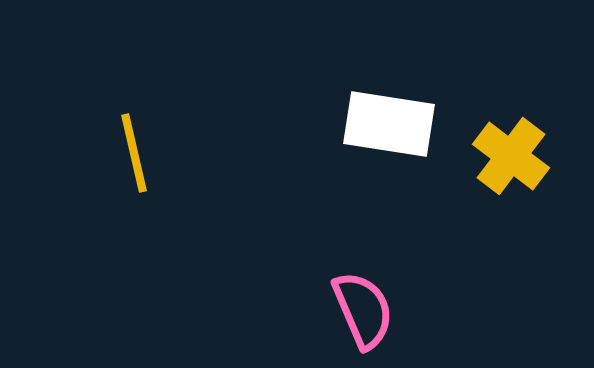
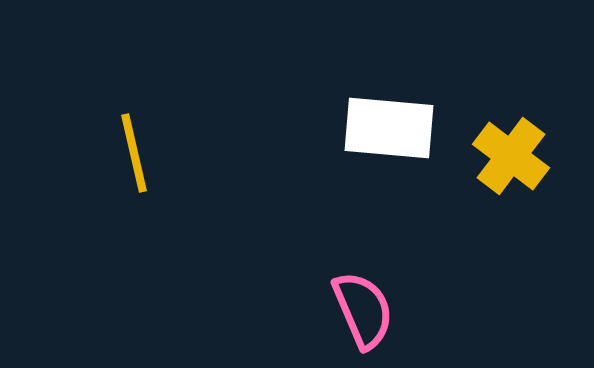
white rectangle: moved 4 px down; rotated 4 degrees counterclockwise
